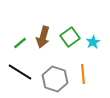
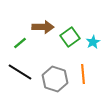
brown arrow: moved 10 px up; rotated 105 degrees counterclockwise
